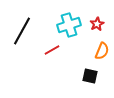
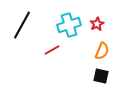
black line: moved 6 px up
black square: moved 11 px right
